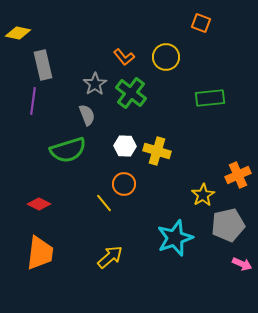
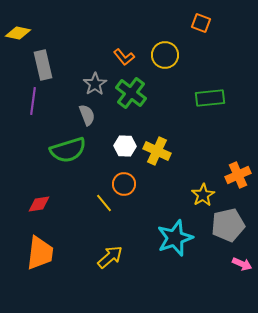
yellow circle: moved 1 px left, 2 px up
yellow cross: rotated 8 degrees clockwise
red diamond: rotated 35 degrees counterclockwise
